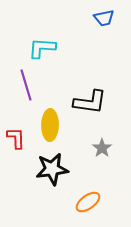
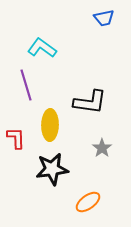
cyan L-shape: rotated 32 degrees clockwise
